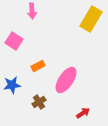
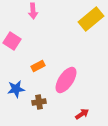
pink arrow: moved 1 px right
yellow rectangle: rotated 20 degrees clockwise
pink square: moved 2 px left
blue star: moved 4 px right, 4 px down
brown cross: rotated 24 degrees clockwise
red arrow: moved 1 px left, 1 px down
